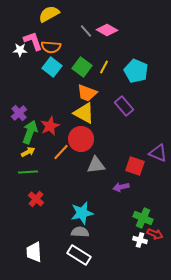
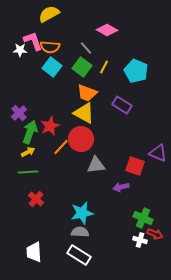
gray line: moved 17 px down
orange semicircle: moved 1 px left
purple rectangle: moved 2 px left, 1 px up; rotated 18 degrees counterclockwise
orange line: moved 5 px up
